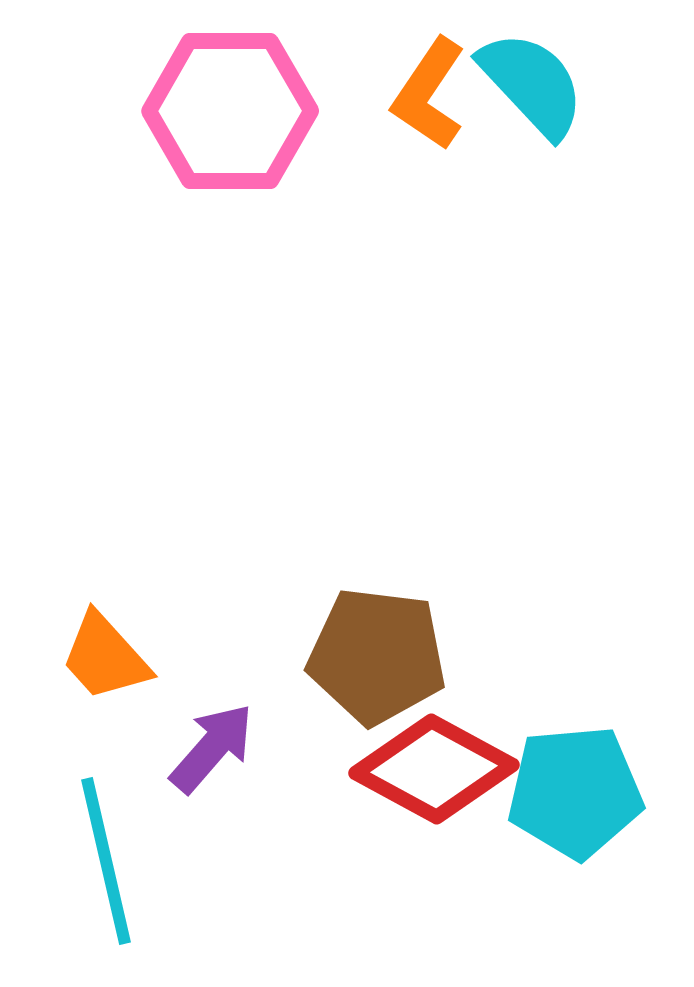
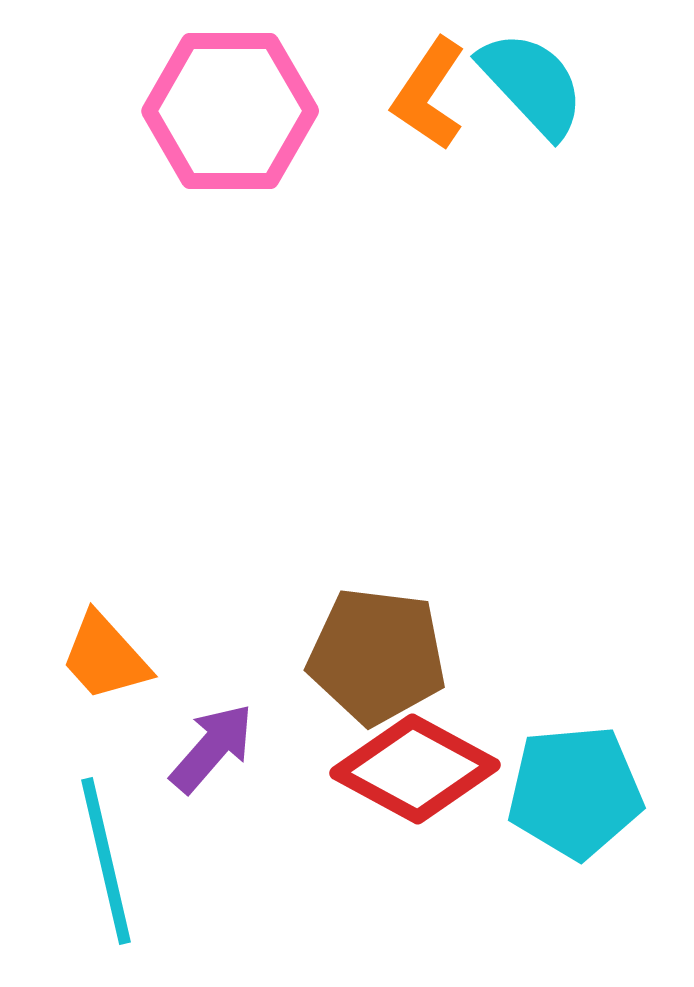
red diamond: moved 19 px left
